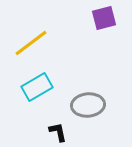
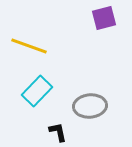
yellow line: moved 2 px left, 3 px down; rotated 57 degrees clockwise
cyan rectangle: moved 4 px down; rotated 16 degrees counterclockwise
gray ellipse: moved 2 px right, 1 px down
